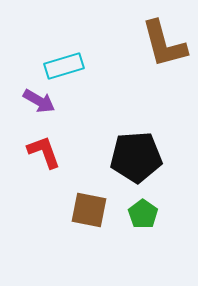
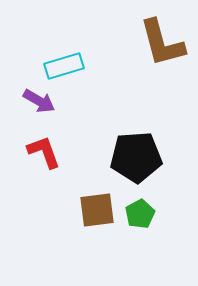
brown L-shape: moved 2 px left, 1 px up
brown square: moved 8 px right; rotated 18 degrees counterclockwise
green pentagon: moved 3 px left; rotated 8 degrees clockwise
